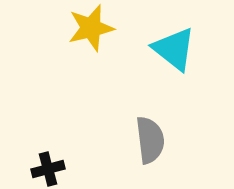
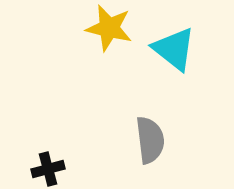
yellow star: moved 18 px right; rotated 27 degrees clockwise
